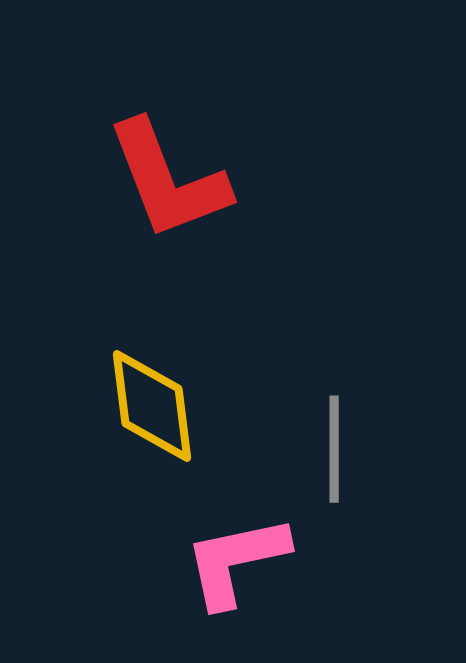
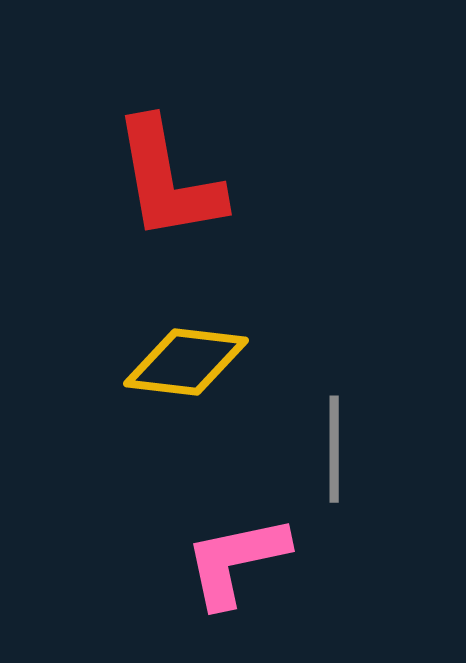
red L-shape: rotated 11 degrees clockwise
yellow diamond: moved 34 px right, 44 px up; rotated 76 degrees counterclockwise
